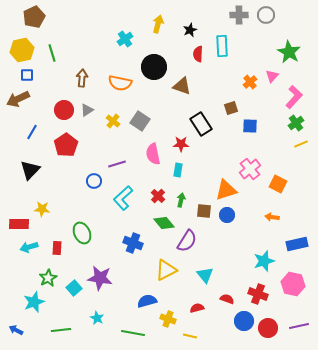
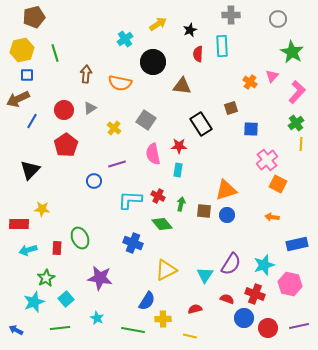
gray cross at (239, 15): moved 8 px left
gray circle at (266, 15): moved 12 px right, 4 px down
brown pentagon at (34, 17): rotated 10 degrees clockwise
yellow arrow at (158, 24): rotated 42 degrees clockwise
green star at (289, 52): moved 3 px right
green line at (52, 53): moved 3 px right
black circle at (154, 67): moved 1 px left, 5 px up
brown arrow at (82, 78): moved 4 px right, 4 px up
orange cross at (250, 82): rotated 16 degrees counterclockwise
brown triangle at (182, 86): rotated 12 degrees counterclockwise
pink L-shape at (294, 97): moved 3 px right, 5 px up
gray triangle at (87, 110): moved 3 px right, 2 px up
yellow cross at (113, 121): moved 1 px right, 7 px down
gray square at (140, 121): moved 6 px right, 1 px up
blue square at (250, 126): moved 1 px right, 3 px down
blue line at (32, 132): moved 11 px up
red star at (181, 144): moved 2 px left, 2 px down
yellow line at (301, 144): rotated 64 degrees counterclockwise
pink cross at (250, 169): moved 17 px right, 9 px up
red cross at (158, 196): rotated 16 degrees counterclockwise
cyan L-shape at (123, 198): moved 7 px right, 2 px down; rotated 45 degrees clockwise
green arrow at (181, 200): moved 4 px down
green diamond at (164, 223): moved 2 px left, 1 px down
green ellipse at (82, 233): moved 2 px left, 5 px down
purple semicircle at (187, 241): moved 44 px right, 23 px down
cyan arrow at (29, 247): moved 1 px left, 3 px down
cyan star at (264, 261): moved 4 px down
cyan triangle at (205, 275): rotated 12 degrees clockwise
green star at (48, 278): moved 2 px left
pink hexagon at (293, 284): moved 3 px left
cyan square at (74, 288): moved 8 px left, 11 px down
red cross at (258, 294): moved 3 px left
blue semicircle at (147, 301): rotated 138 degrees clockwise
red semicircle at (197, 308): moved 2 px left, 1 px down
yellow cross at (168, 319): moved 5 px left; rotated 21 degrees counterclockwise
blue circle at (244, 321): moved 3 px up
green line at (61, 330): moved 1 px left, 2 px up
green line at (133, 333): moved 3 px up
